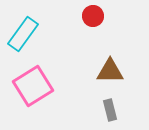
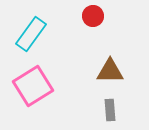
cyan rectangle: moved 8 px right
gray rectangle: rotated 10 degrees clockwise
